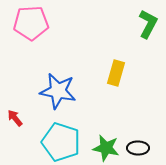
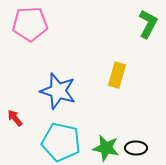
pink pentagon: moved 1 px left, 1 px down
yellow rectangle: moved 1 px right, 2 px down
blue star: rotated 6 degrees clockwise
cyan pentagon: rotated 6 degrees counterclockwise
black ellipse: moved 2 px left
